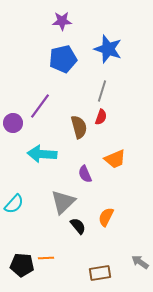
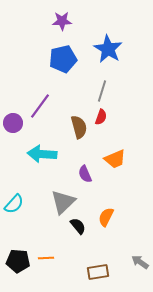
blue star: rotated 12 degrees clockwise
black pentagon: moved 4 px left, 4 px up
brown rectangle: moved 2 px left, 1 px up
